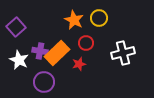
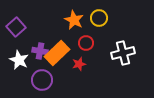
purple circle: moved 2 px left, 2 px up
